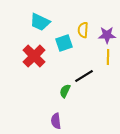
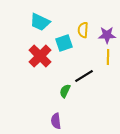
red cross: moved 6 px right
